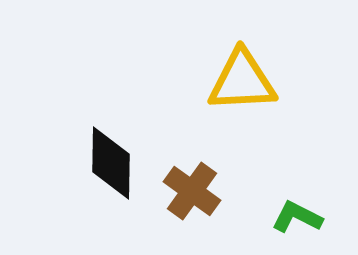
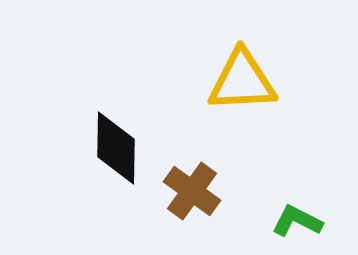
black diamond: moved 5 px right, 15 px up
green L-shape: moved 4 px down
